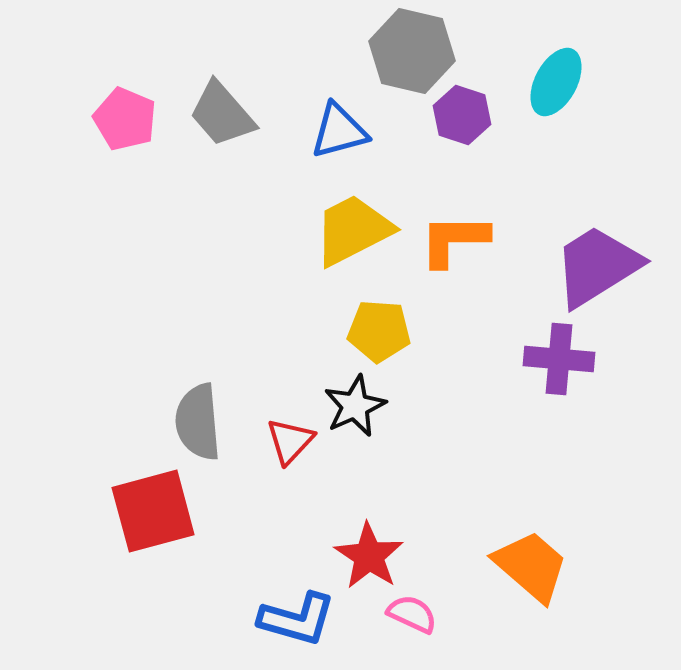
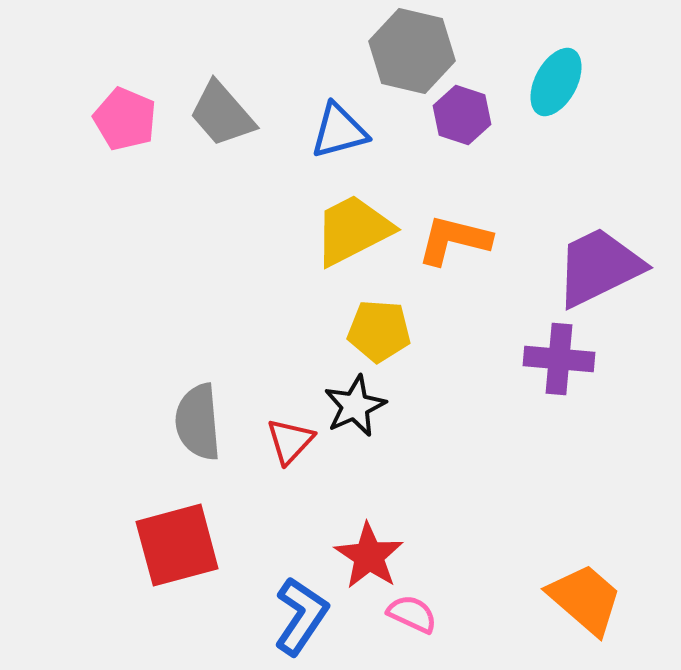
orange L-shape: rotated 14 degrees clockwise
purple trapezoid: moved 2 px right, 1 px down; rotated 6 degrees clockwise
red square: moved 24 px right, 34 px down
orange trapezoid: moved 54 px right, 33 px down
blue L-shape: moved 4 px right, 3 px up; rotated 72 degrees counterclockwise
